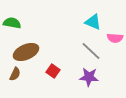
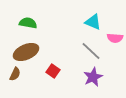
green semicircle: moved 16 px right
purple star: moved 4 px right; rotated 30 degrees counterclockwise
